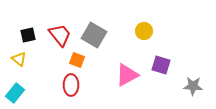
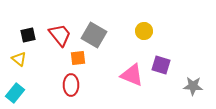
orange square: moved 1 px right, 2 px up; rotated 28 degrees counterclockwise
pink triangle: moved 5 px right; rotated 50 degrees clockwise
